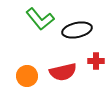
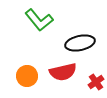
green L-shape: moved 1 px left, 1 px down
black ellipse: moved 3 px right, 13 px down
red cross: moved 21 px down; rotated 35 degrees counterclockwise
